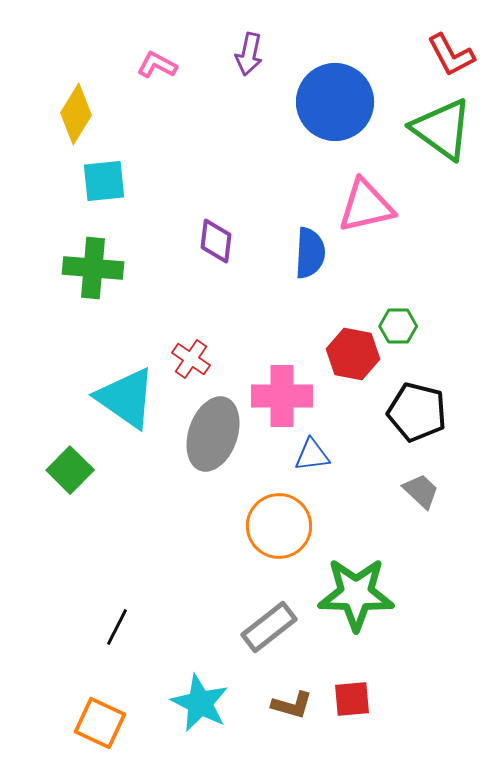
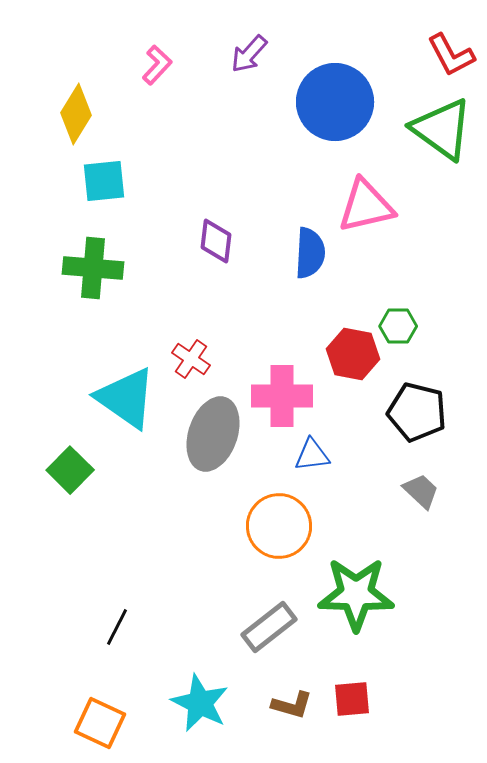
purple arrow: rotated 30 degrees clockwise
pink L-shape: rotated 105 degrees clockwise
